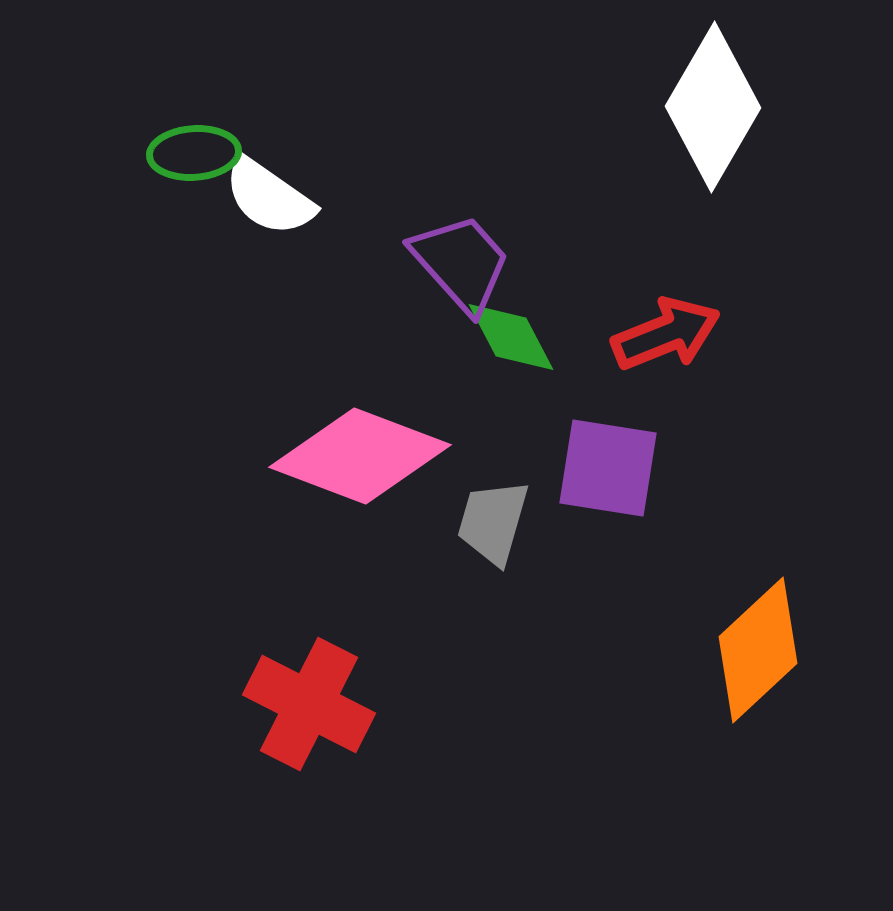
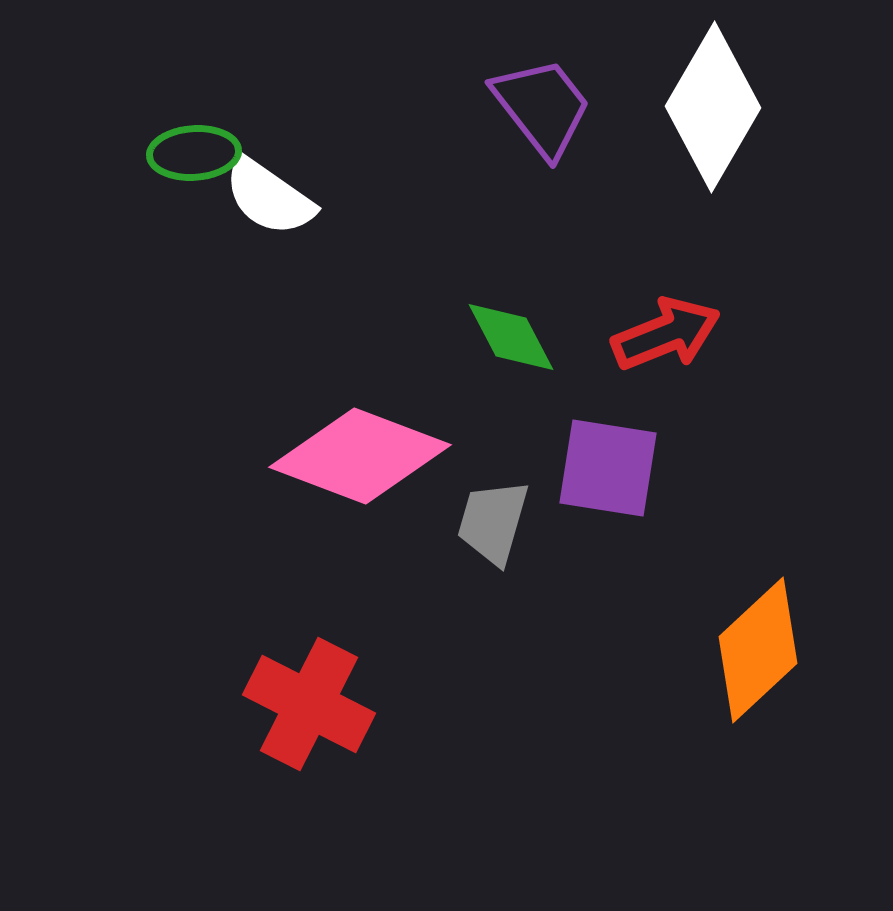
purple trapezoid: moved 81 px right, 156 px up; rotated 4 degrees clockwise
